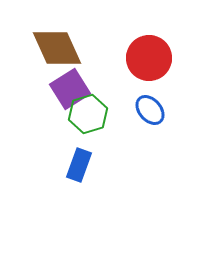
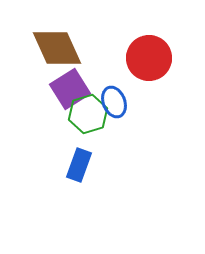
blue ellipse: moved 36 px left, 8 px up; rotated 20 degrees clockwise
